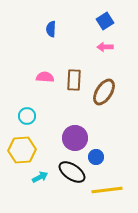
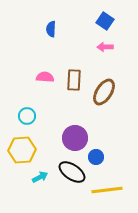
blue square: rotated 24 degrees counterclockwise
